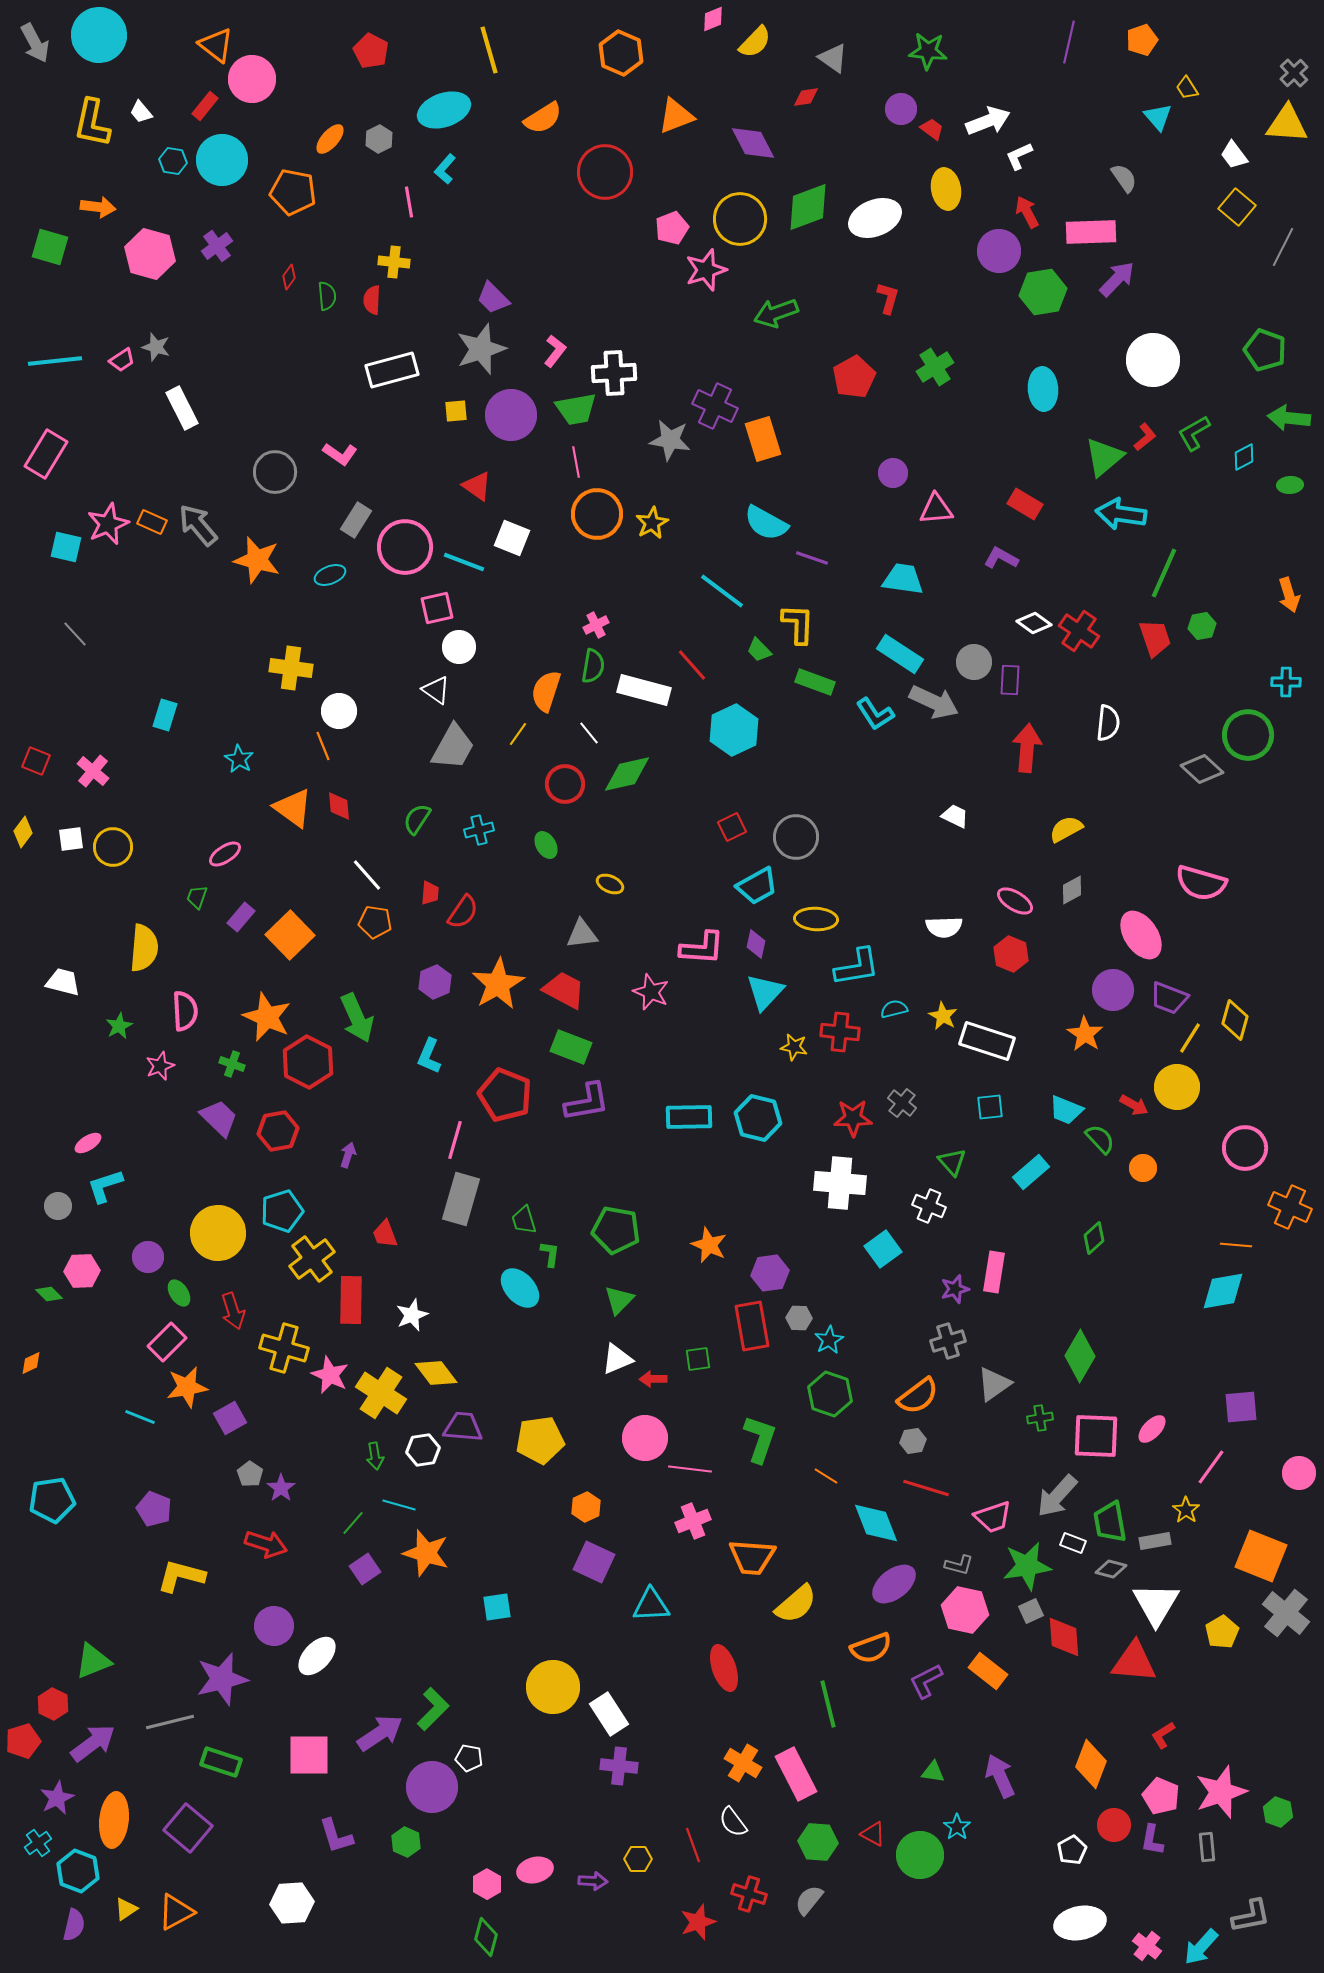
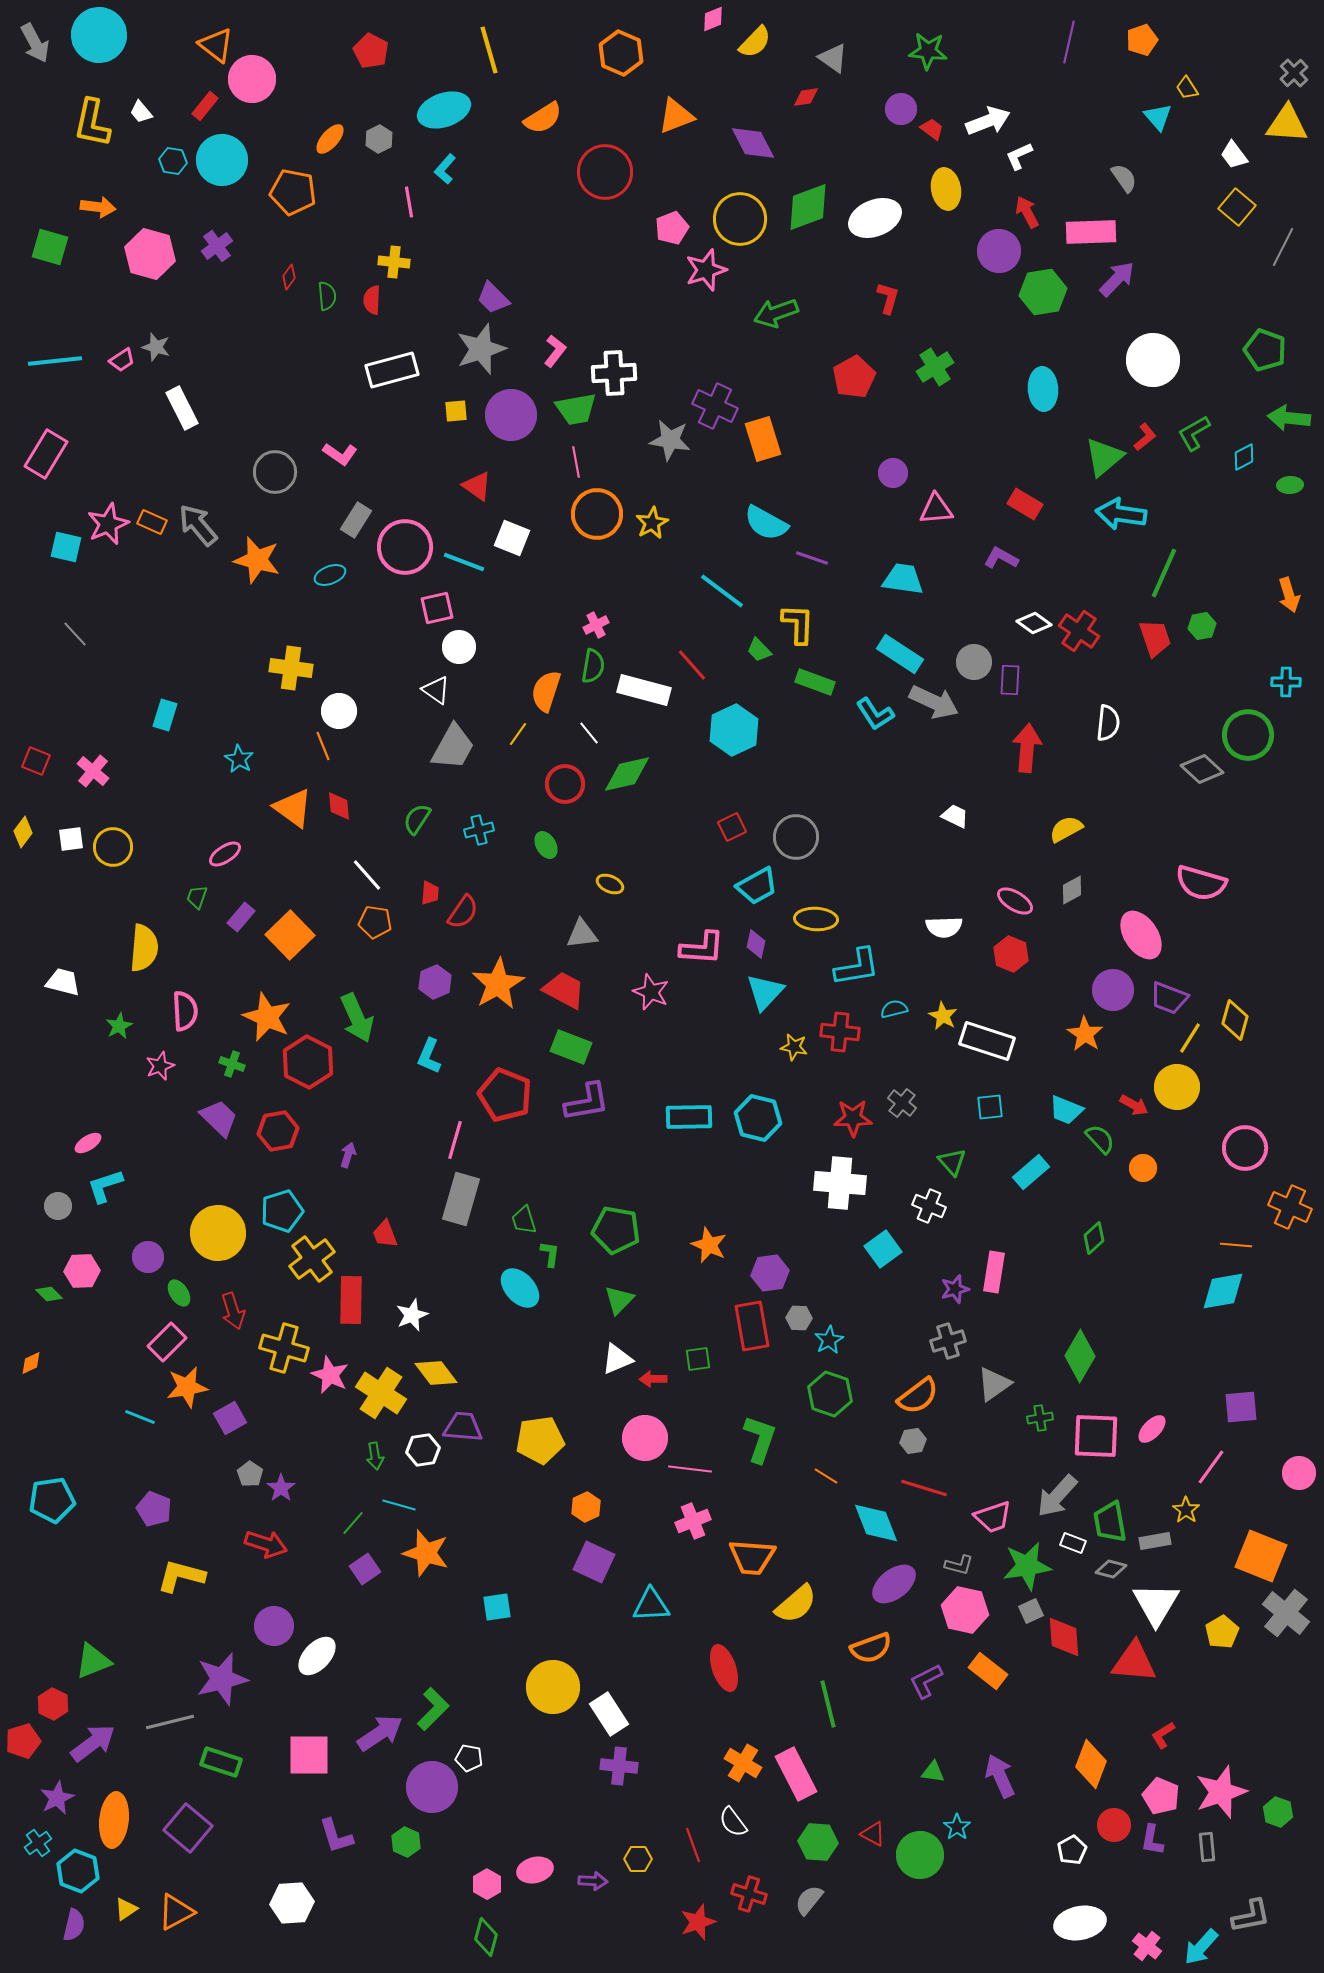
red line at (926, 1488): moved 2 px left
